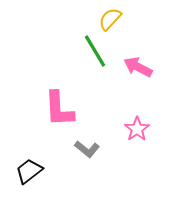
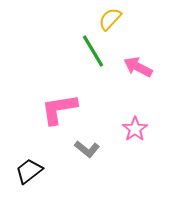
green line: moved 2 px left
pink L-shape: rotated 84 degrees clockwise
pink star: moved 2 px left
